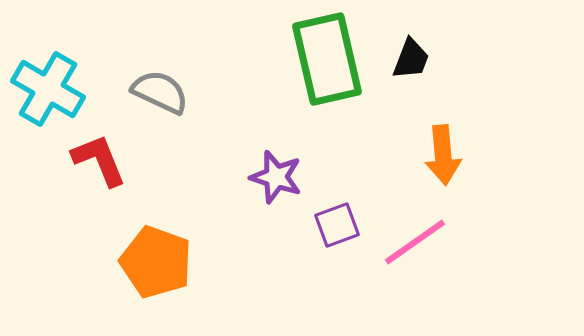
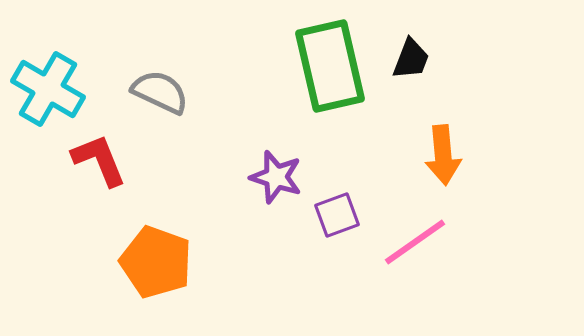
green rectangle: moved 3 px right, 7 px down
purple square: moved 10 px up
